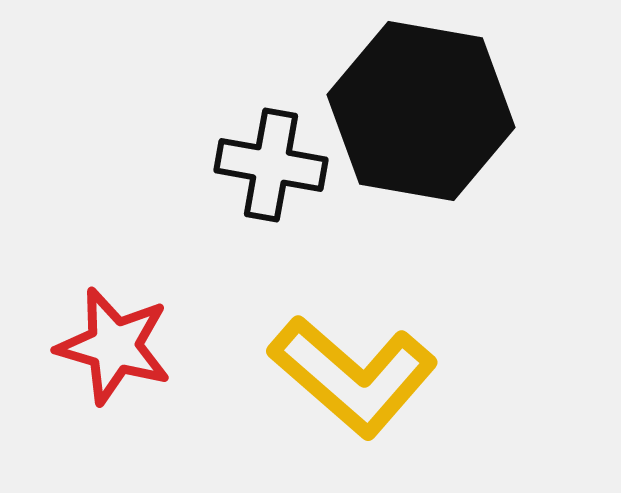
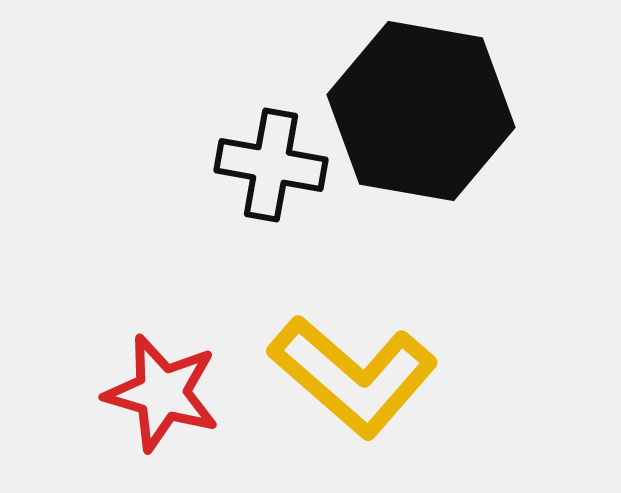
red star: moved 48 px right, 47 px down
